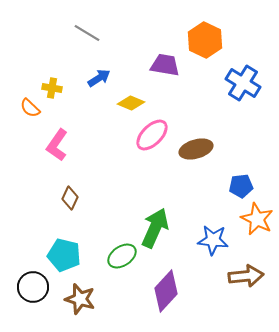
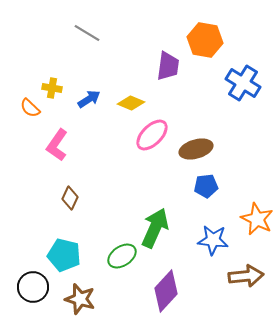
orange hexagon: rotated 16 degrees counterclockwise
purple trapezoid: moved 3 px right, 1 px down; rotated 88 degrees clockwise
blue arrow: moved 10 px left, 21 px down
blue pentagon: moved 35 px left
